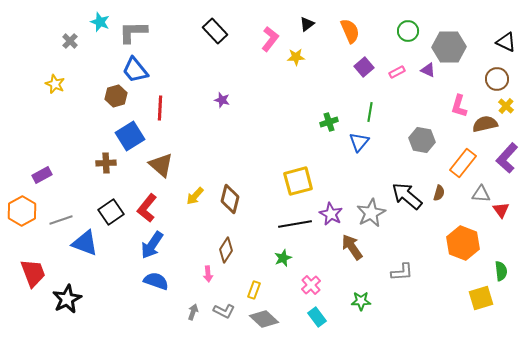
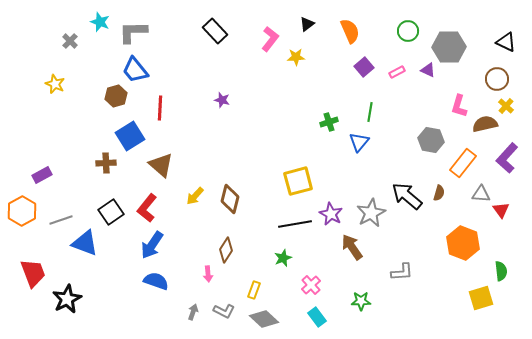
gray hexagon at (422, 140): moved 9 px right
